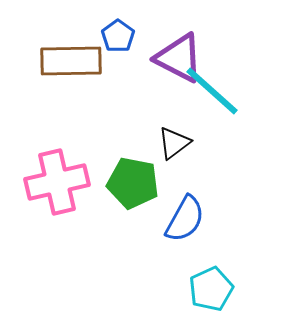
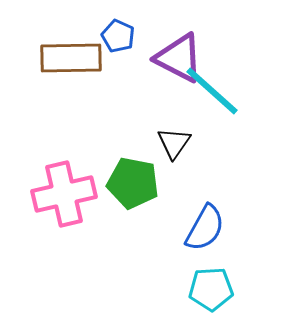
blue pentagon: rotated 12 degrees counterclockwise
brown rectangle: moved 3 px up
black triangle: rotated 18 degrees counterclockwise
pink cross: moved 7 px right, 12 px down
blue semicircle: moved 20 px right, 9 px down
cyan pentagon: rotated 21 degrees clockwise
